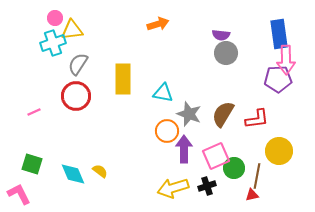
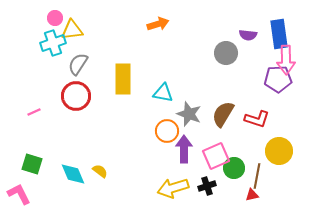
purple semicircle: moved 27 px right
red L-shape: rotated 25 degrees clockwise
